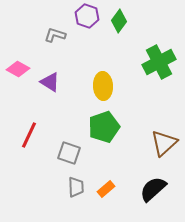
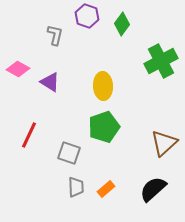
green diamond: moved 3 px right, 3 px down
gray L-shape: rotated 85 degrees clockwise
green cross: moved 2 px right, 1 px up
